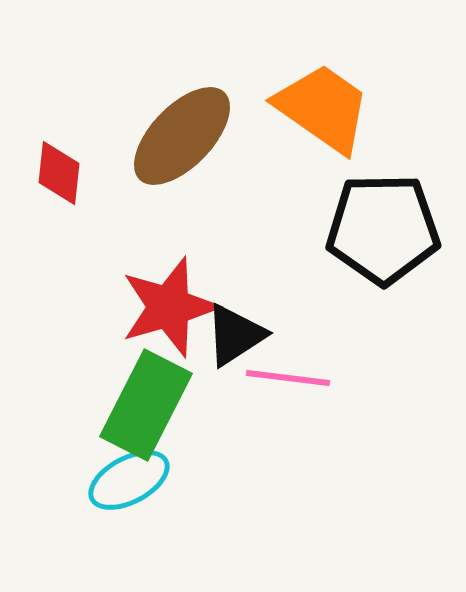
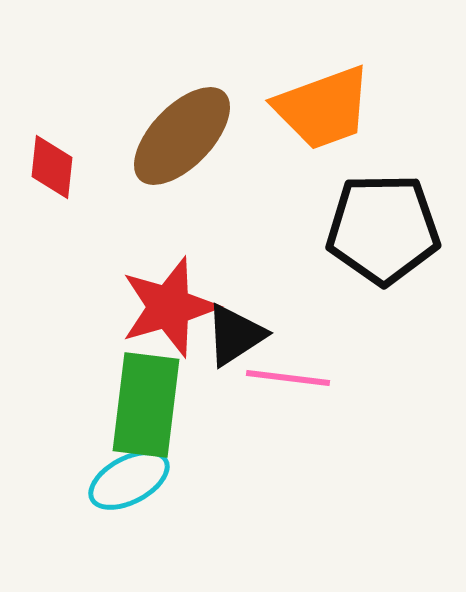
orange trapezoid: rotated 125 degrees clockwise
red diamond: moved 7 px left, 6 px up
green rectangle: rotated 20 degrees counterclockwise
